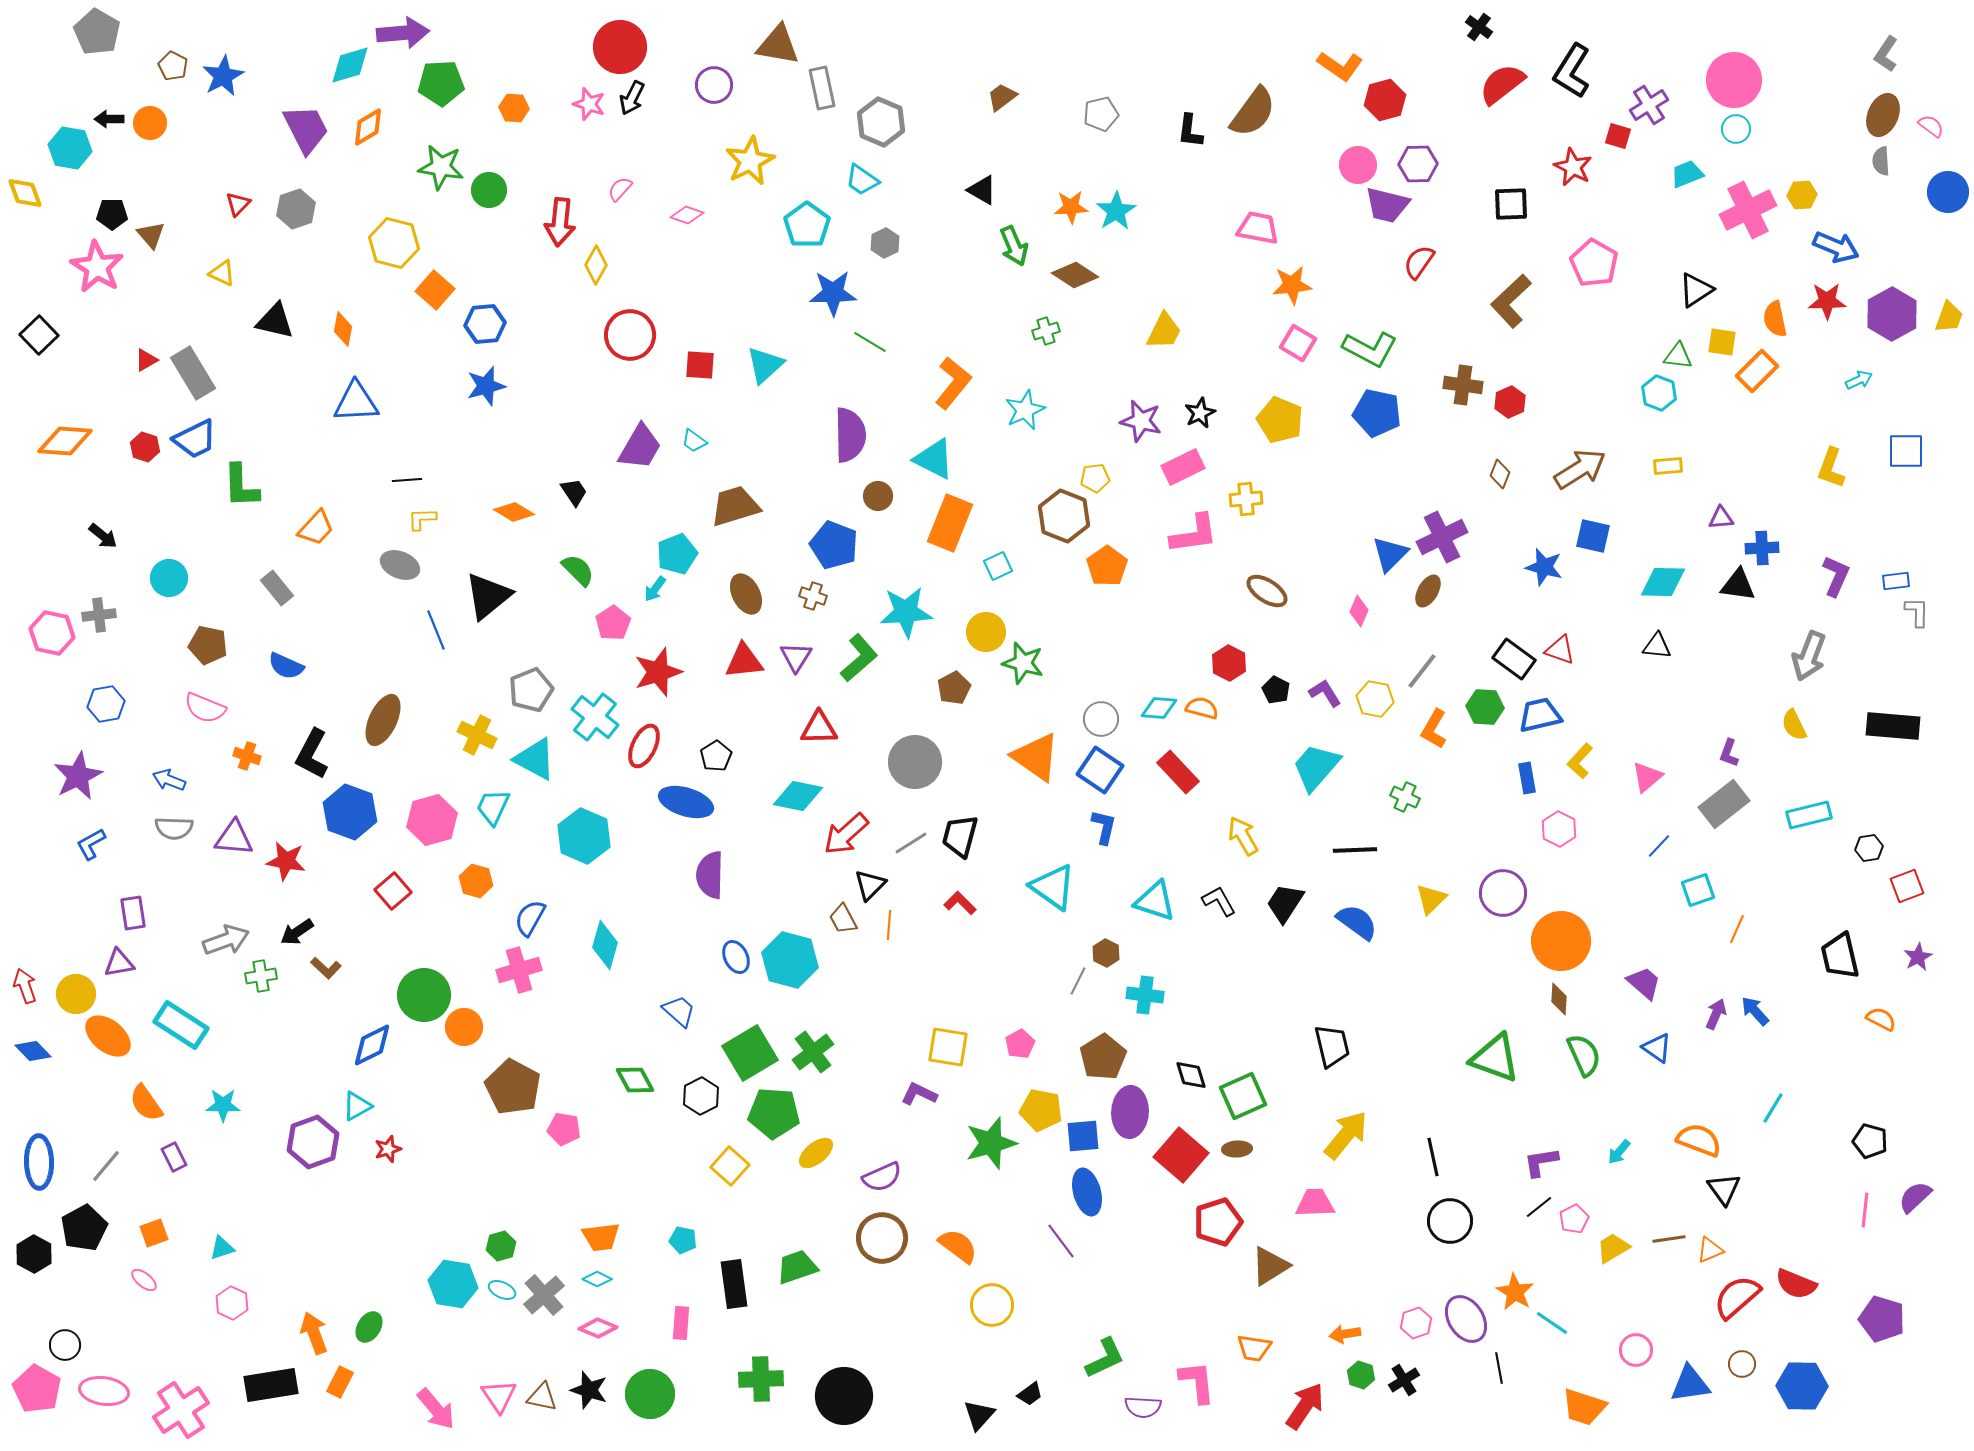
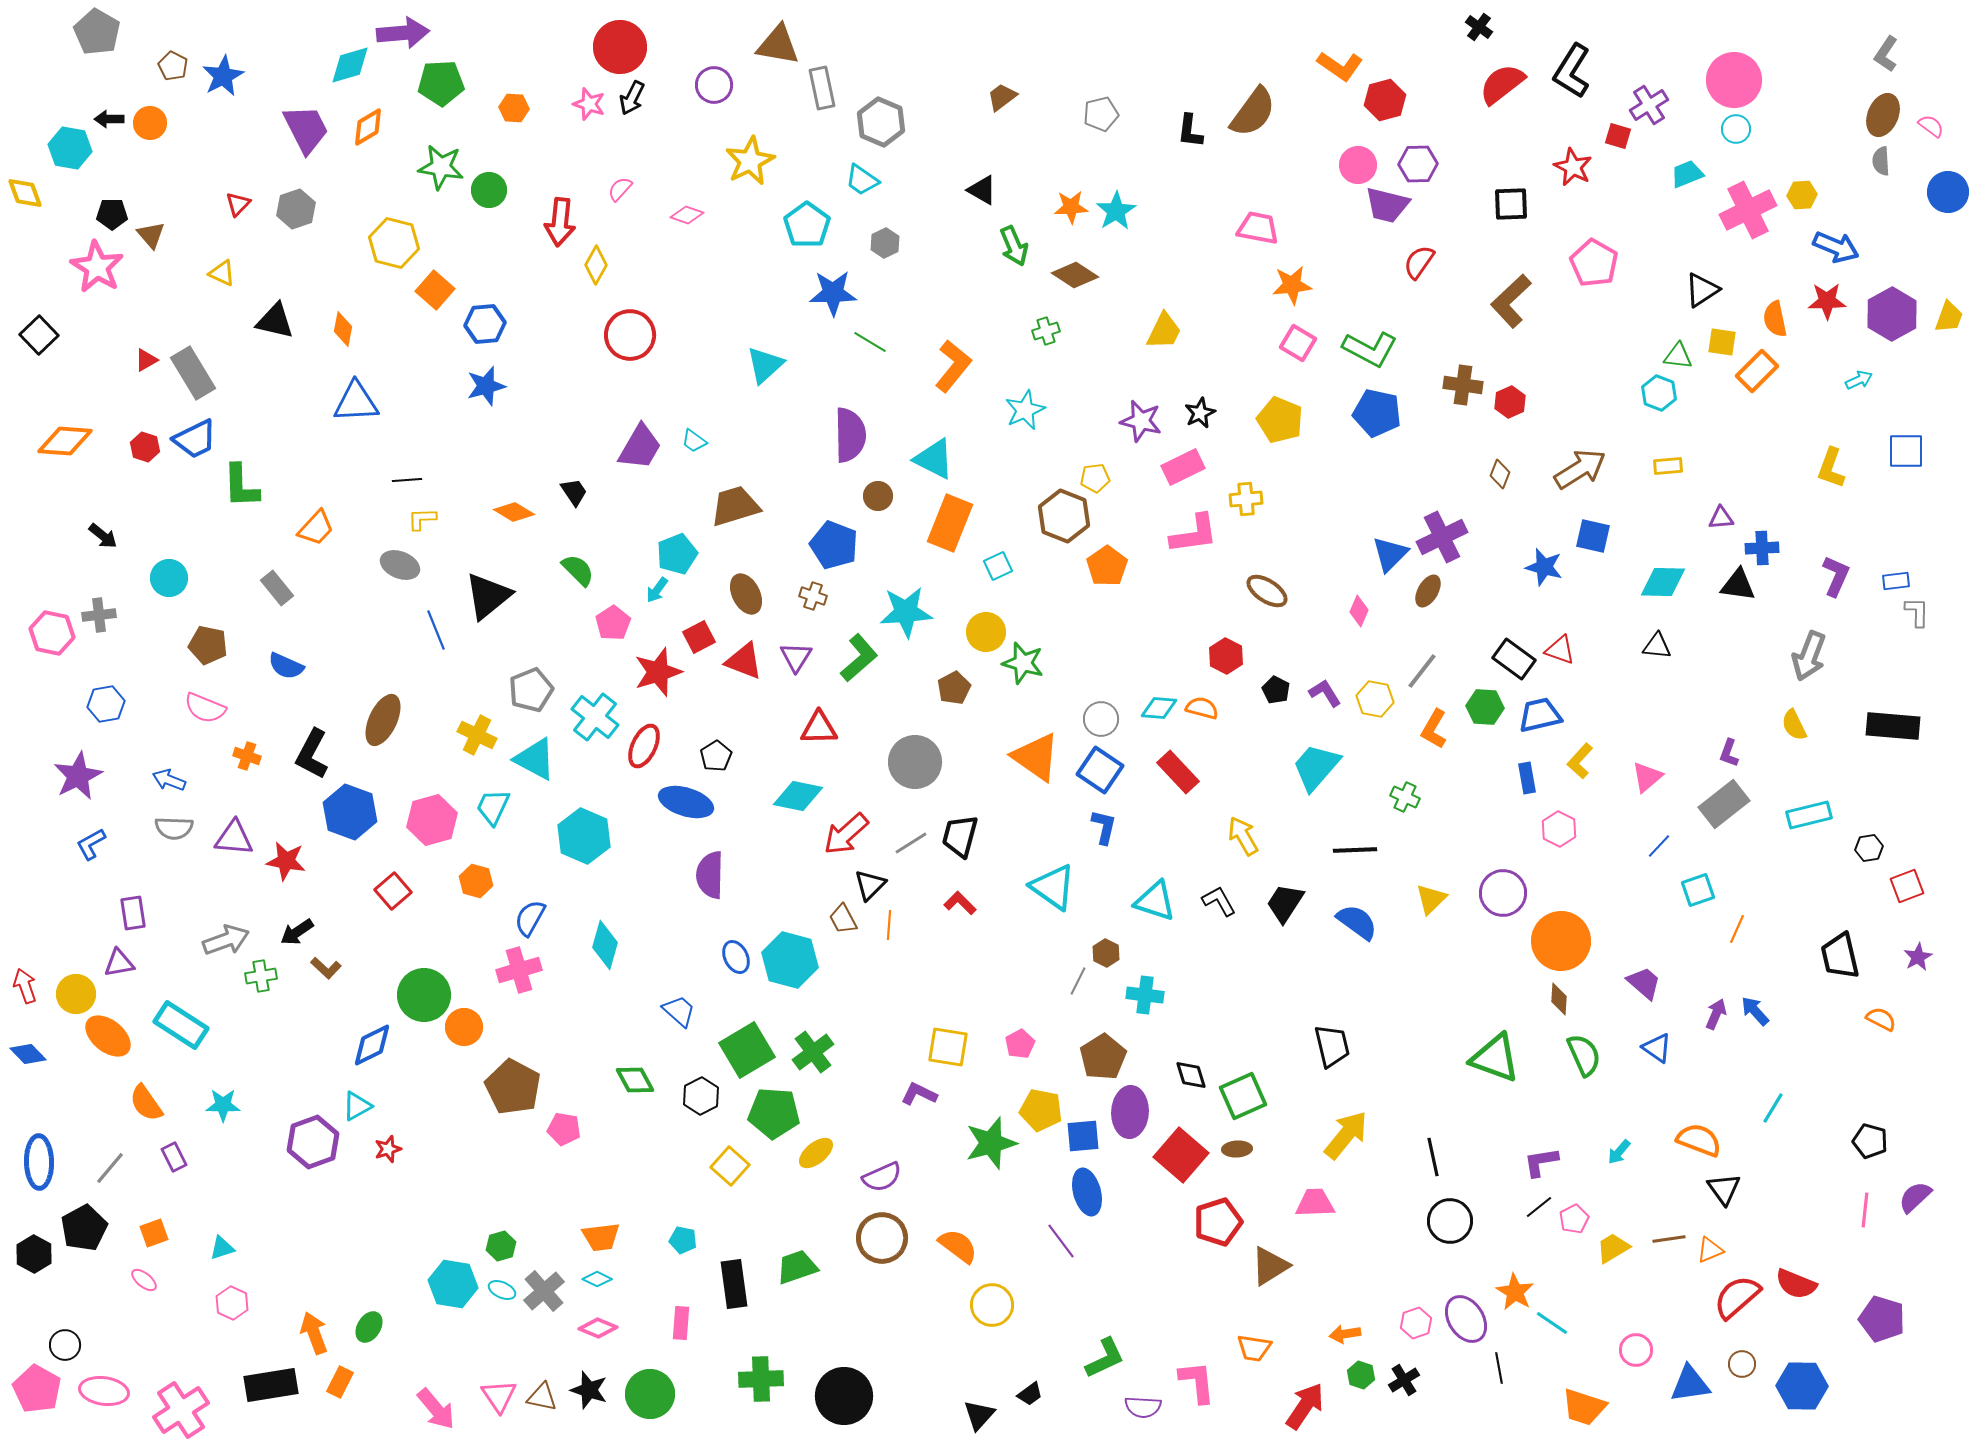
black triangle at (1696, 290): moved 6 px right
red square at (700, 365): moved 1 px left, 272 px down; rotated 32 degrees counterclockwise
orange L-shape at (953, 383): moved 17 px up
cyan arrow at (655, 589): moved 2 px right, 1 px down
red triangle at (744, 661): rotated 27 degrees clockwise
red hexagon at (1229, 663): moved 3 px left, 7 px up
blue diamond at (33, 1051): moved 5 px left, 3 px down
green square at (750, 1053): moved 3 px left, 3 px up
gray line at (106, 1166): moved 4 px right, 2 px down
gray cross at (544, 1295): moved 4 px up
